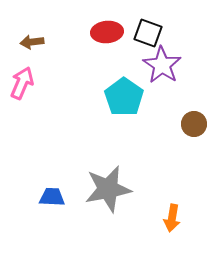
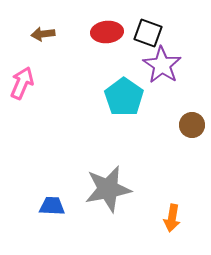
brown arrow: moved 11 px right, 8 px up
brown circle: moved 2 px left, 1 px down
blue trapezoid: moved 9 px down
